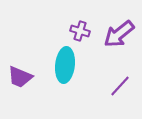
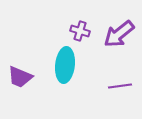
purple line: rotated 40 degrees clockwise
